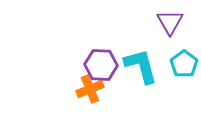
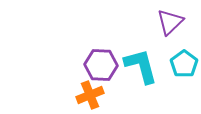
purple triangle: rotated 16 degrees clockwise
orange cross: moved 6 px down
